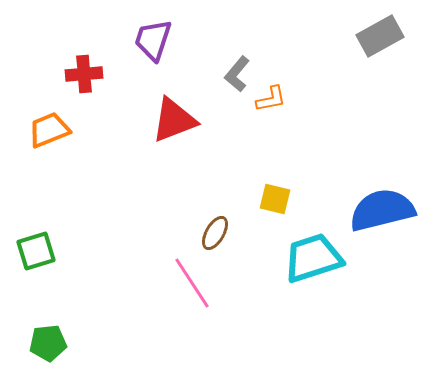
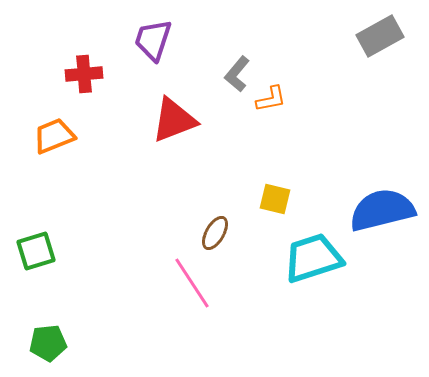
orange trapezoid: moved 5 px right, 6 px down
